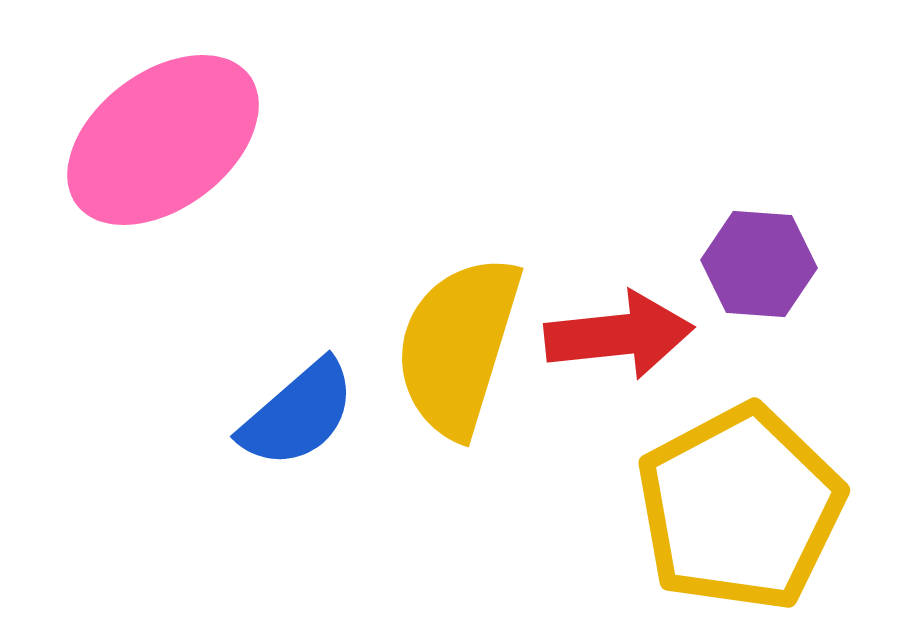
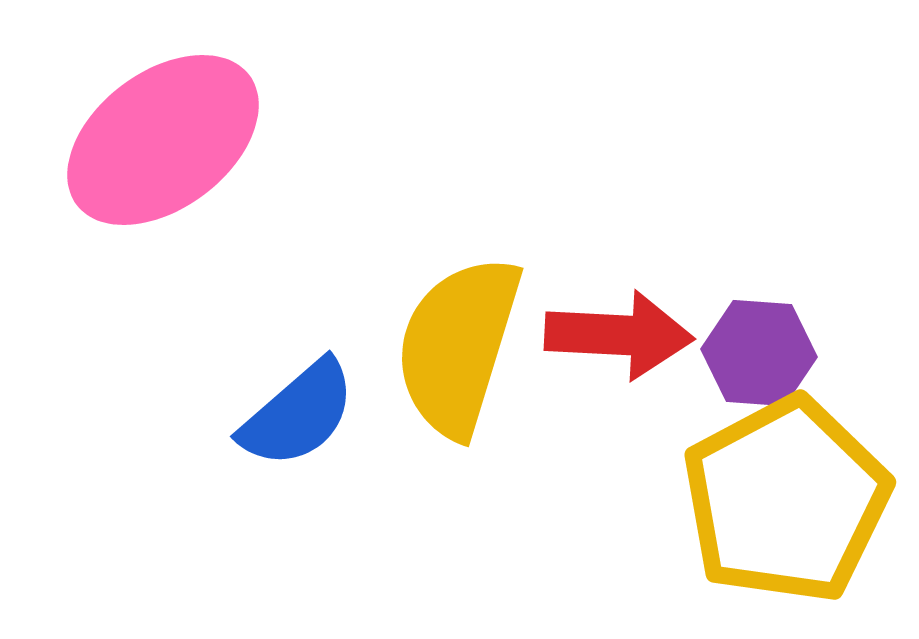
purple hexagon: moved 89 px down
red arrow: rotated 9 degrees clockwise
yellow pentagon: moved 46 px right, 8 px up
